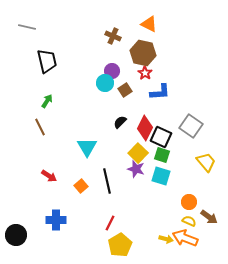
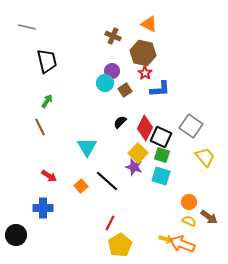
blue L-shape: moved 3 px up
yellow trapezoid: moved 1 px left, 5 px up
purple star: moved 2 px left, 2 px up
black line: rotated 35 degrees counterclockwise
blue cross: moved 13 px left, 12 px up
orange arrow: moved 3 px left, 6 px down
